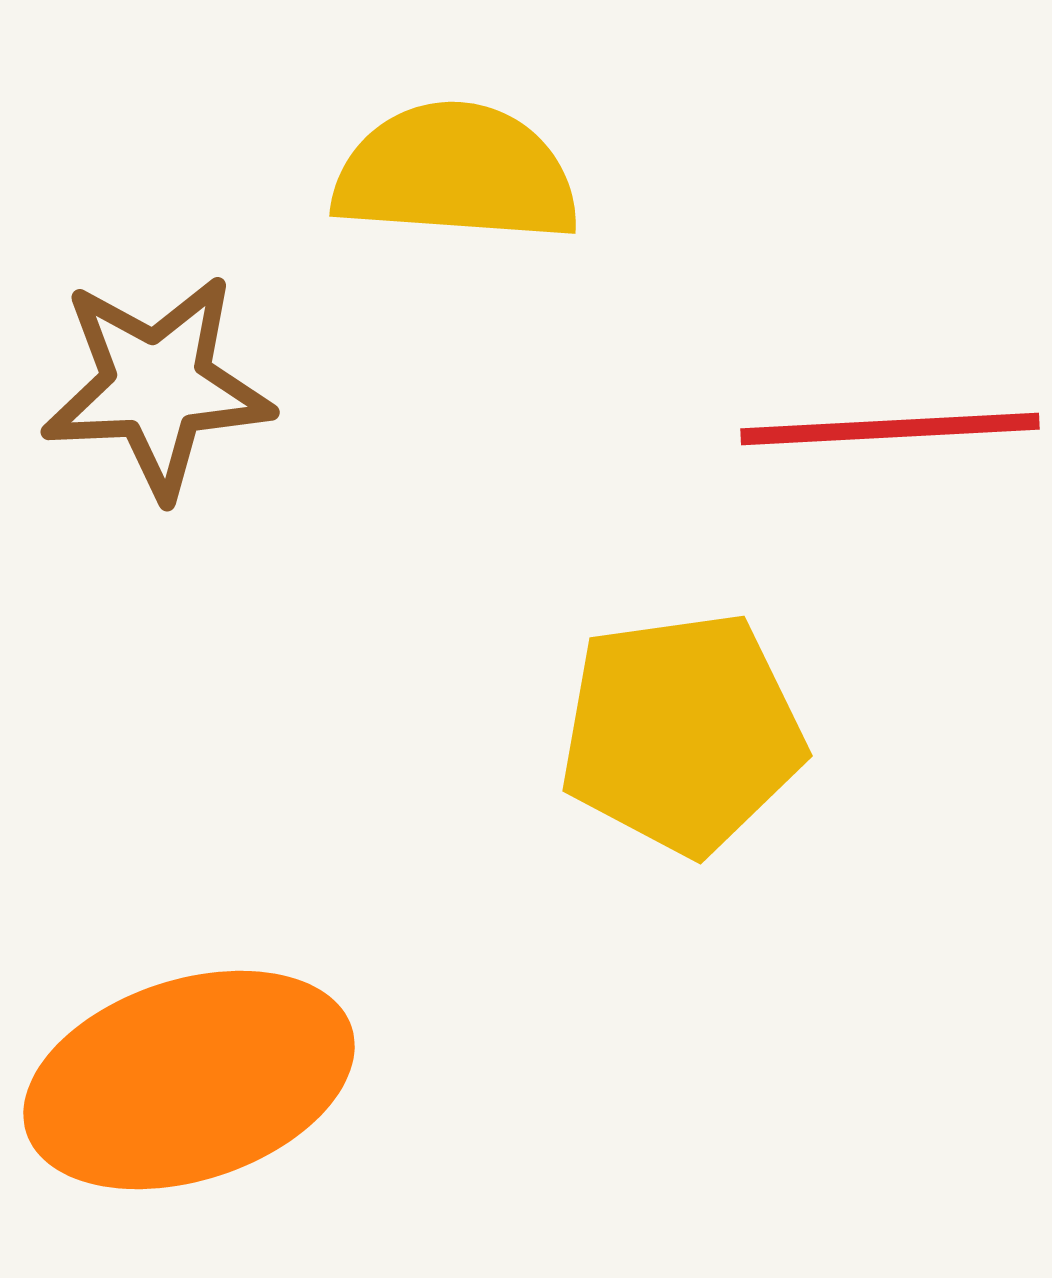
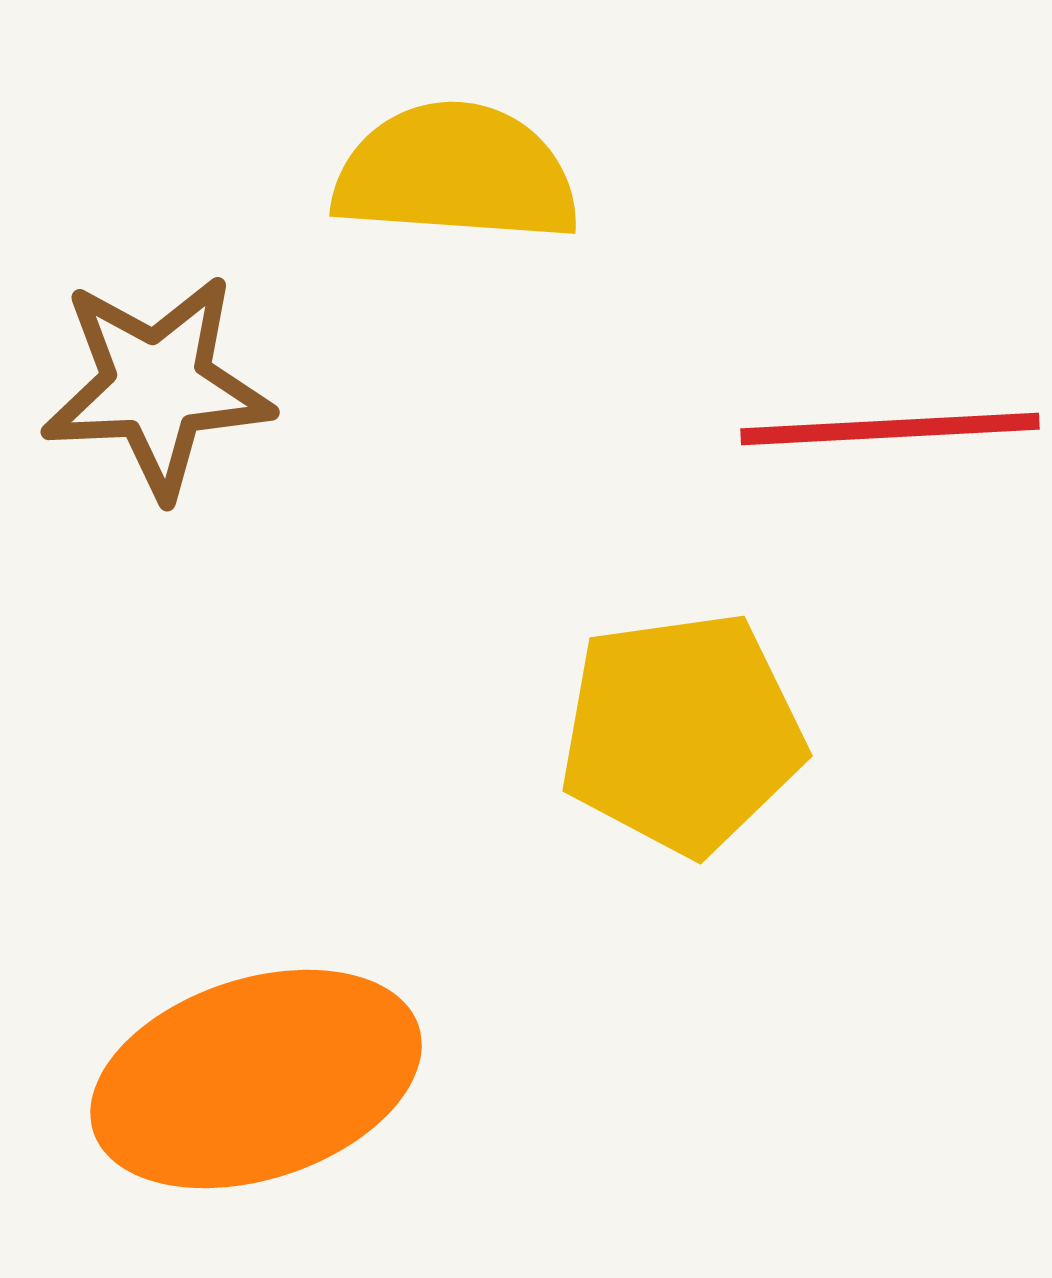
orange ellipse: moved 67 px right, 1 px up
